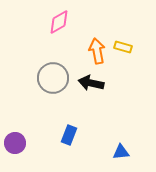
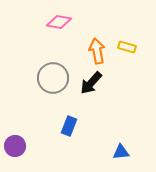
pink diamond: rotated 40 degrees clockwise
yellow rectangle: moved 4 px right
black arrow: rotated 60 degrees counterclockwise
blue rectangle: moved 9 px up
purple circle: moved 3 px down
